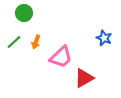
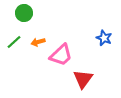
orange arrow: moved 2 px right; rotated 56 degrees clockwise
pink trapezoid: moved 2 px up
red triangle: moved 1 px left, 1 px down; rotated 25 degrees counterclockwise
